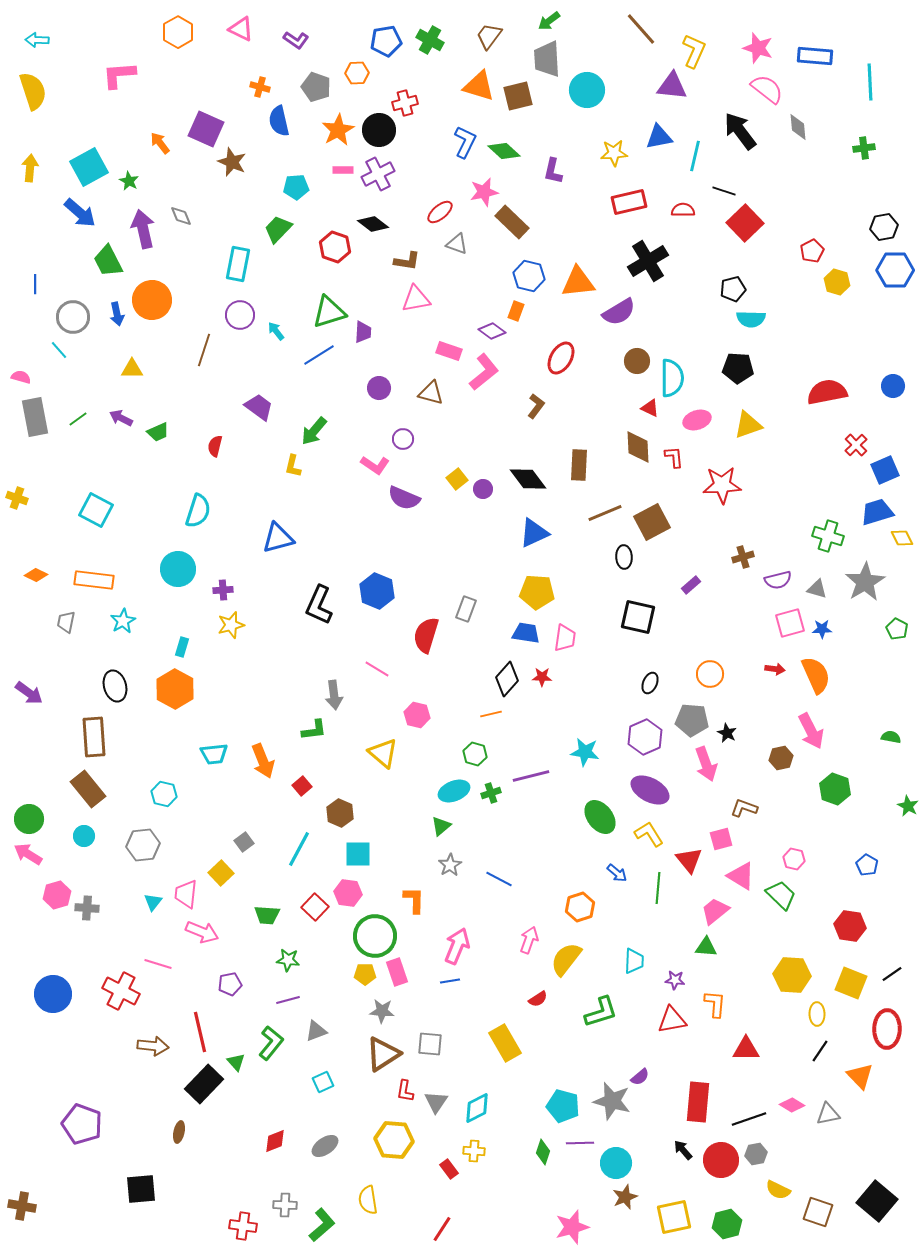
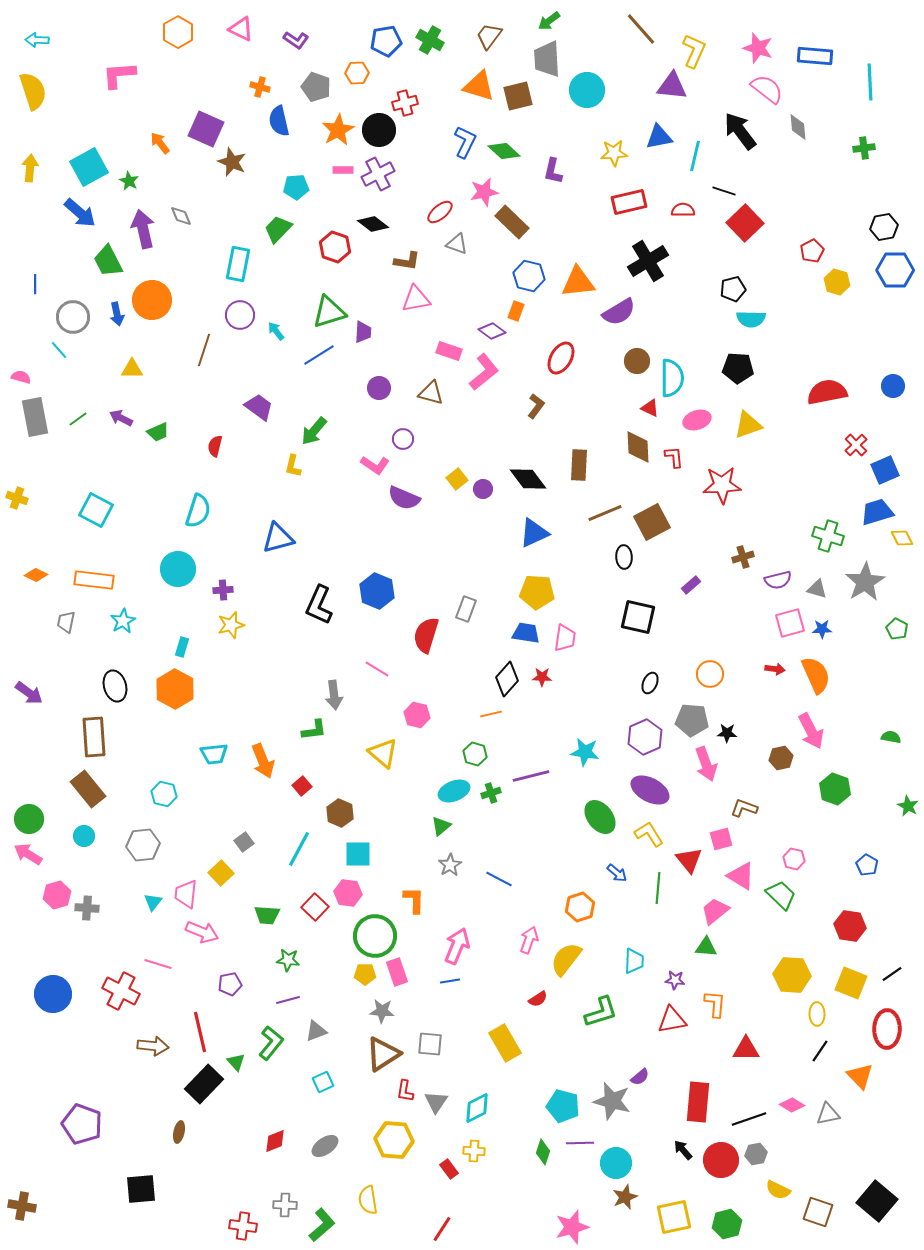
black star at (727, 733): rotated 24 degrees counterclockwise
